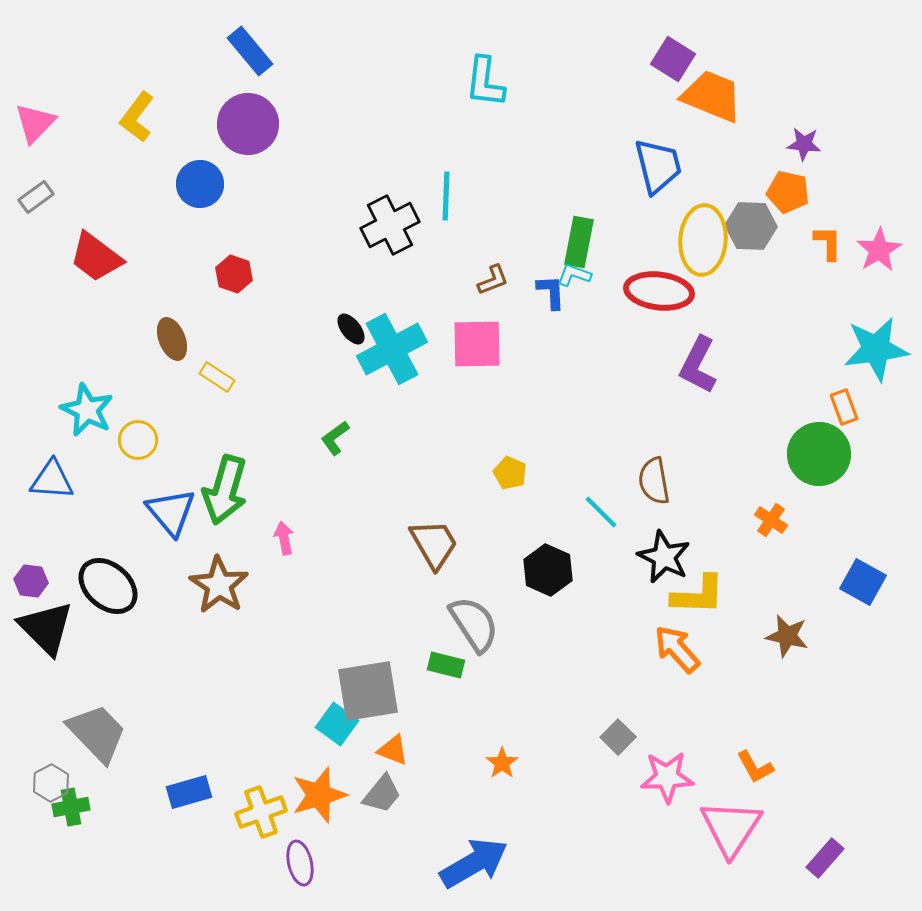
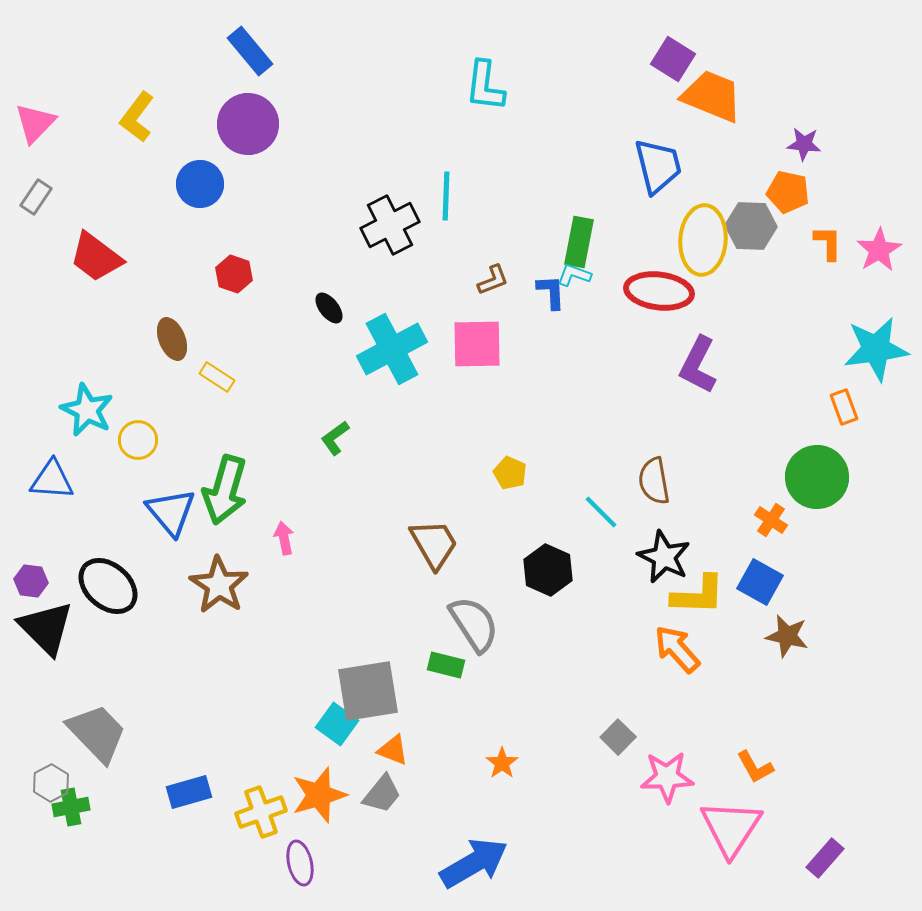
cyan L-shape at (485, 82): moved 4 px down
gray rectangle at (36, 197): rotated 20 degrees counterclockwise
black ellipse at (351, 329): moved 22 px left, 21 px up
green circle at (819, 454): moved 2 px left, 23 px down
blue square at (863, 582): moved 103 px left
